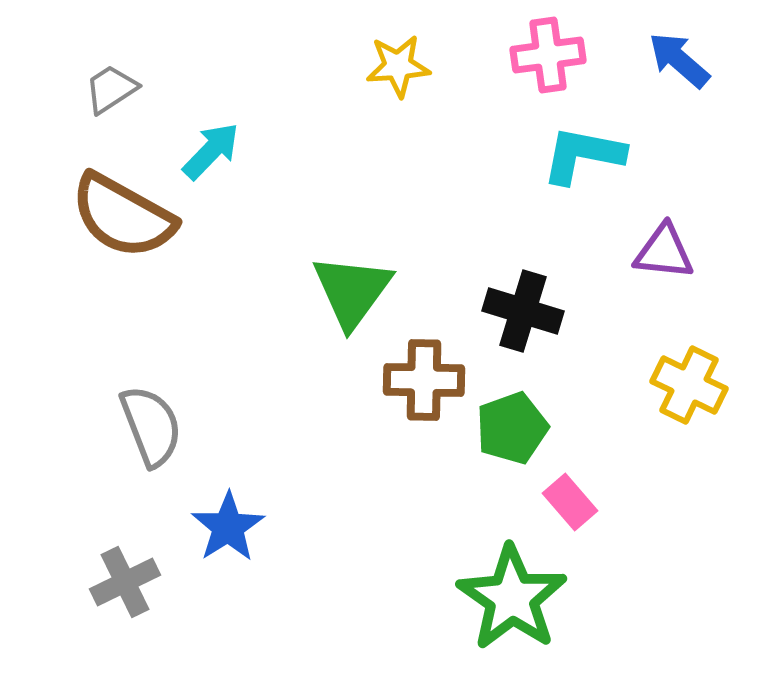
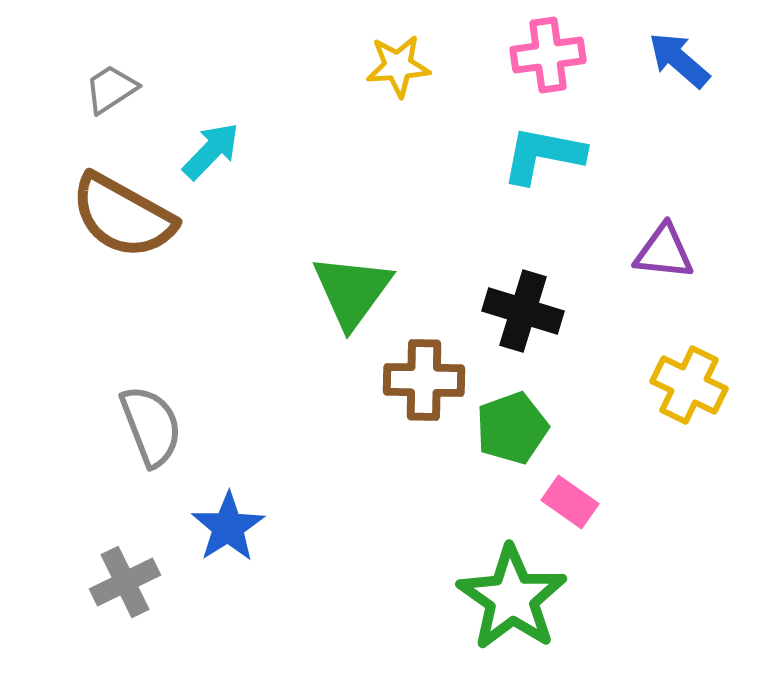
cyan L-shape: moved 40 px left
pink rectangle: rotated 14 degrees counterclockwise
